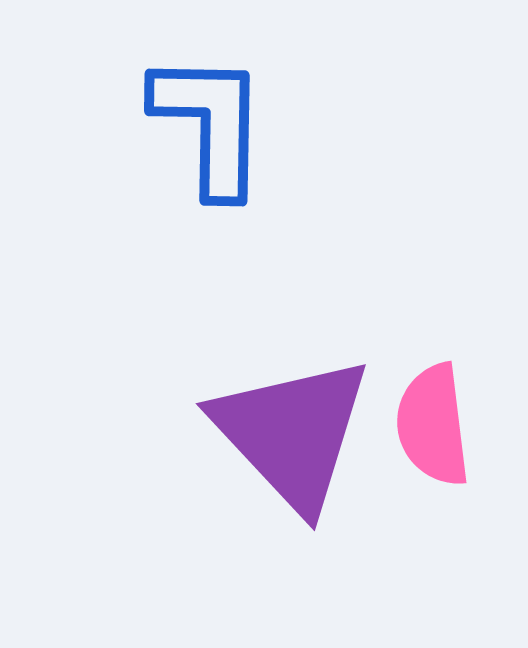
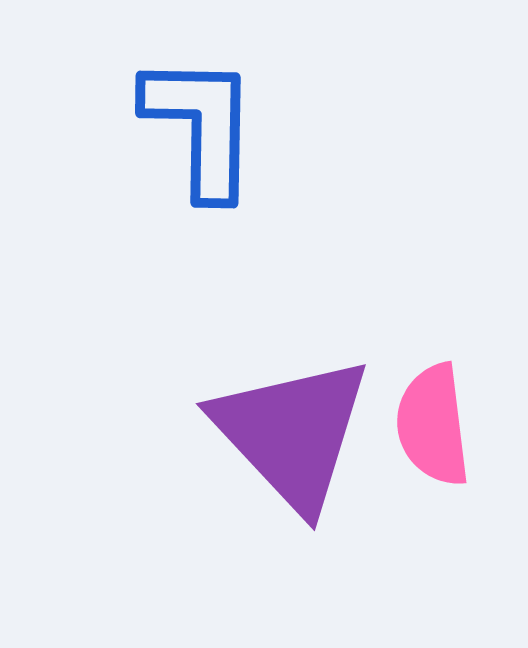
blue L-shape: moved 9 px left, 2 px down
